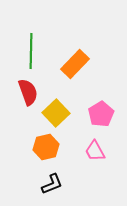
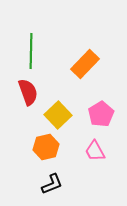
orange rectangle: moved 10 px right
yellow square: moved 2 px right, 2 px down
